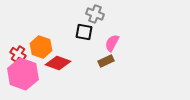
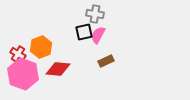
gray cross: rotated 12 degrees counterclockwise
black square: rotated 24 degrees counterclockwise
pink semicircle: moved 14 px left, 8 px up
orange hexagon: rotated 20 degrees clockwise
red diamond: moved 6 px down; rotated 15 degrees counterclockwise
